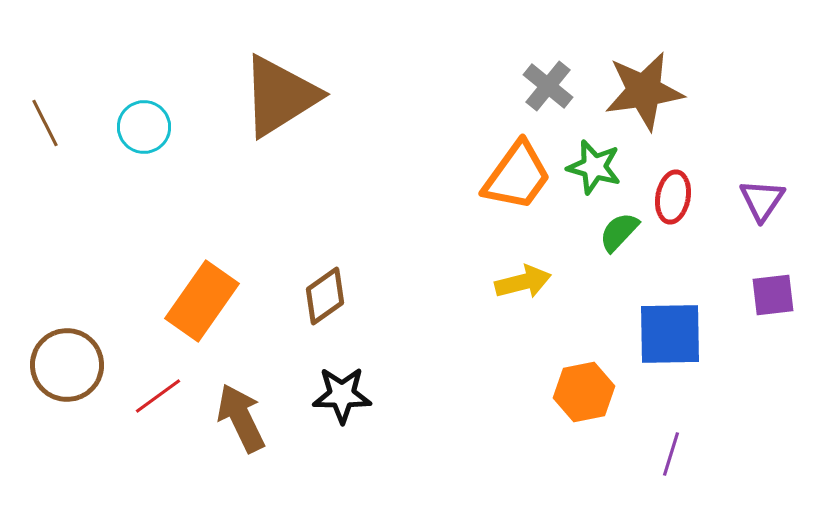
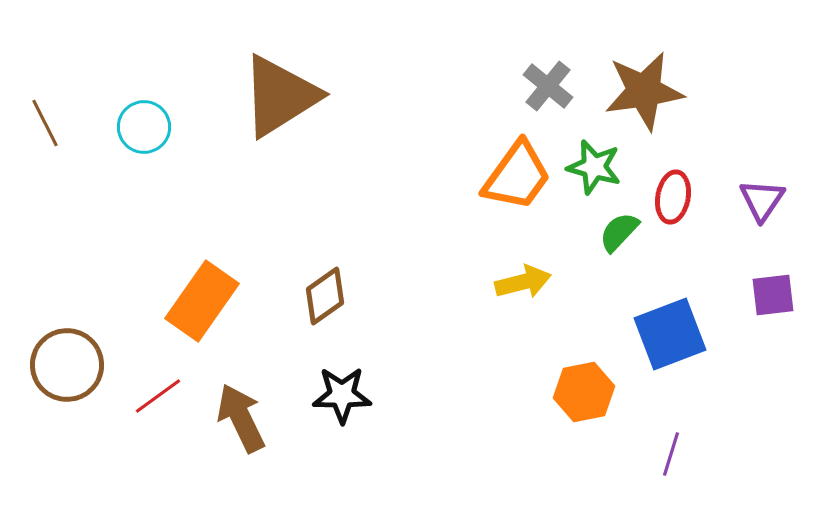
blue square: rotated 20 degrees counterclockwise
